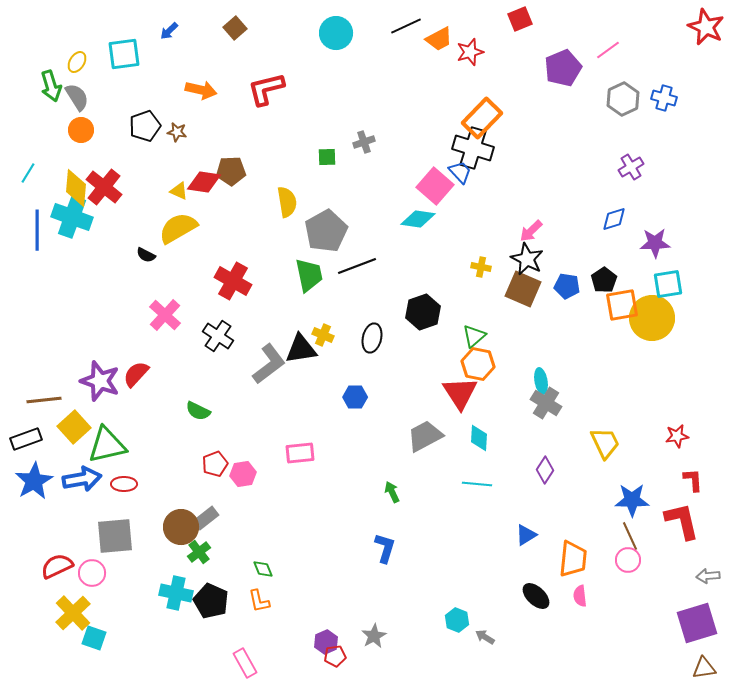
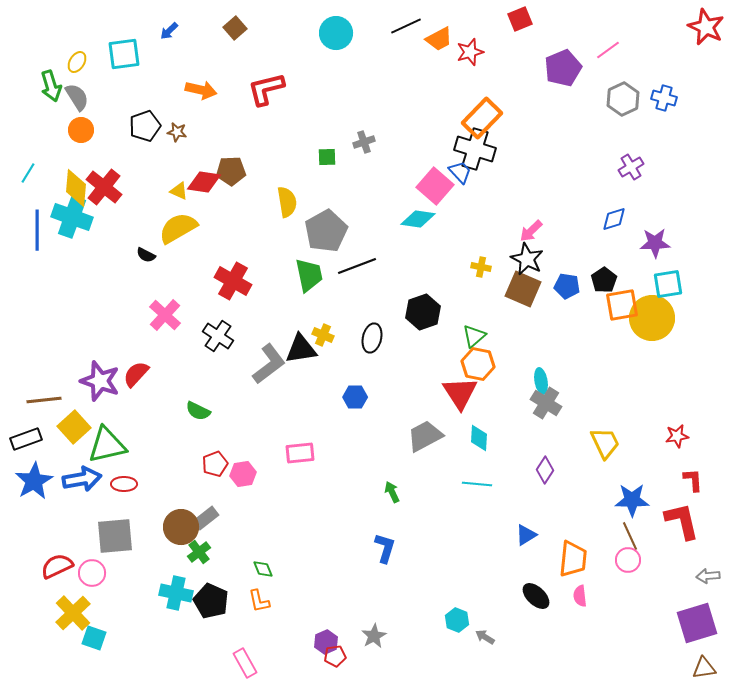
black cross at (473, 148): moved 2 px right, 1 px down
